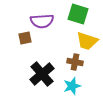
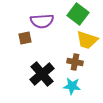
green square: rotated 20 degrees clockwise
yellow trapezoid: moved 1 px up
cyan star: rotated 24 degrees clockwise
